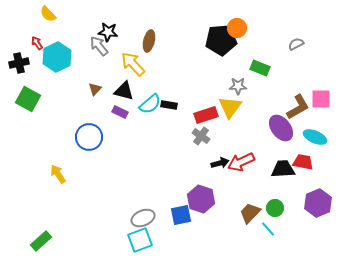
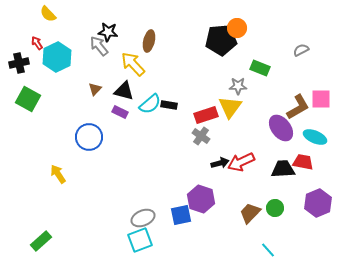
gray semicircle at (296, 44): moved 5 px right, 6 px down
cyan line at (268, 229): moved 21 px down
